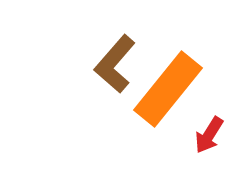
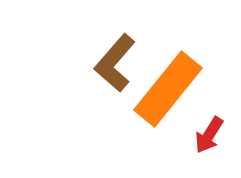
brown L-shape: moved 1 px up
